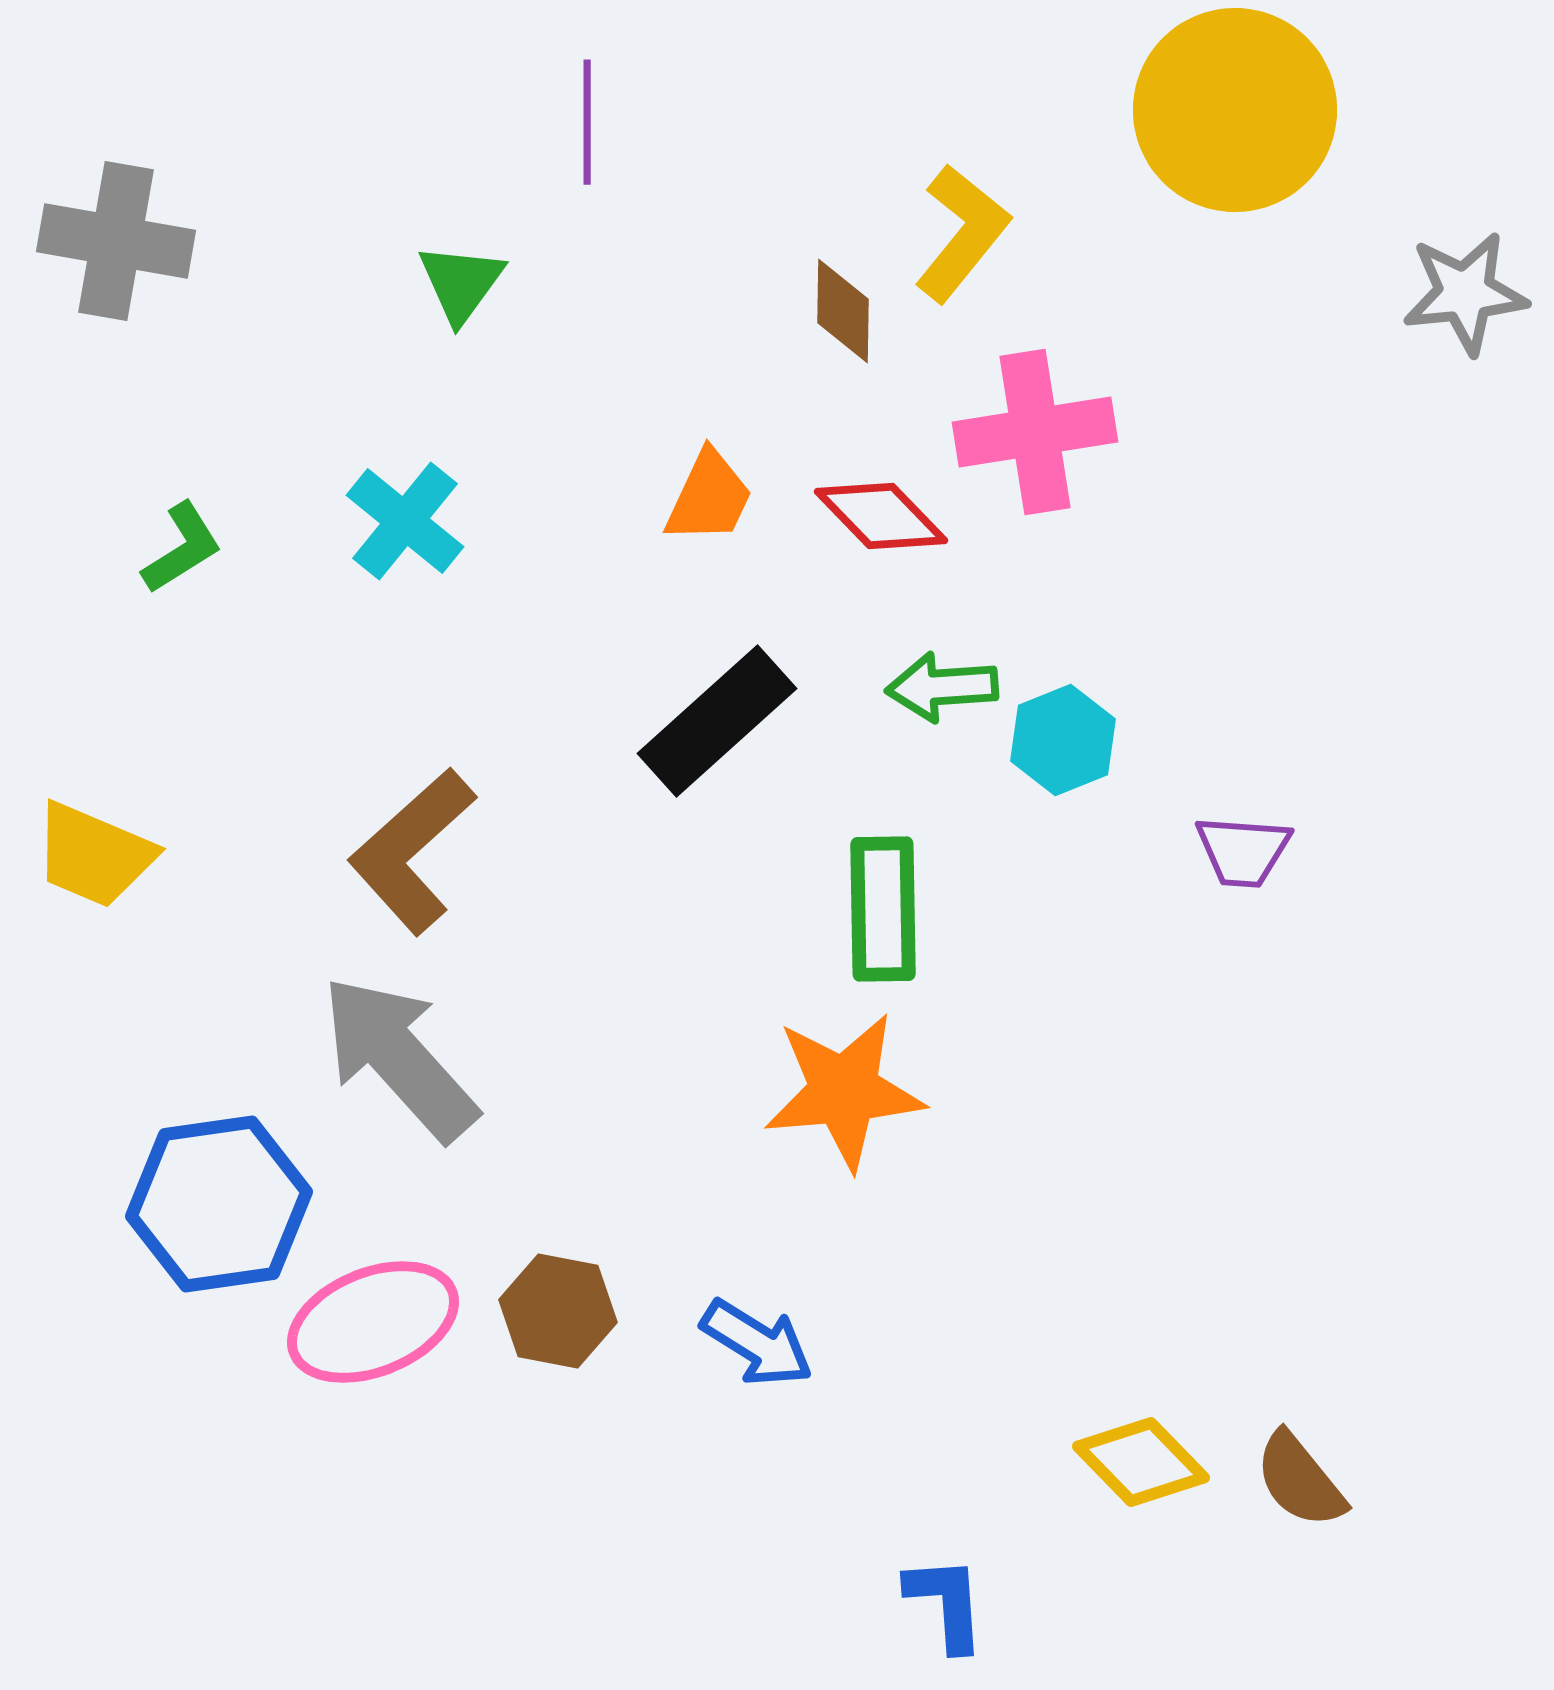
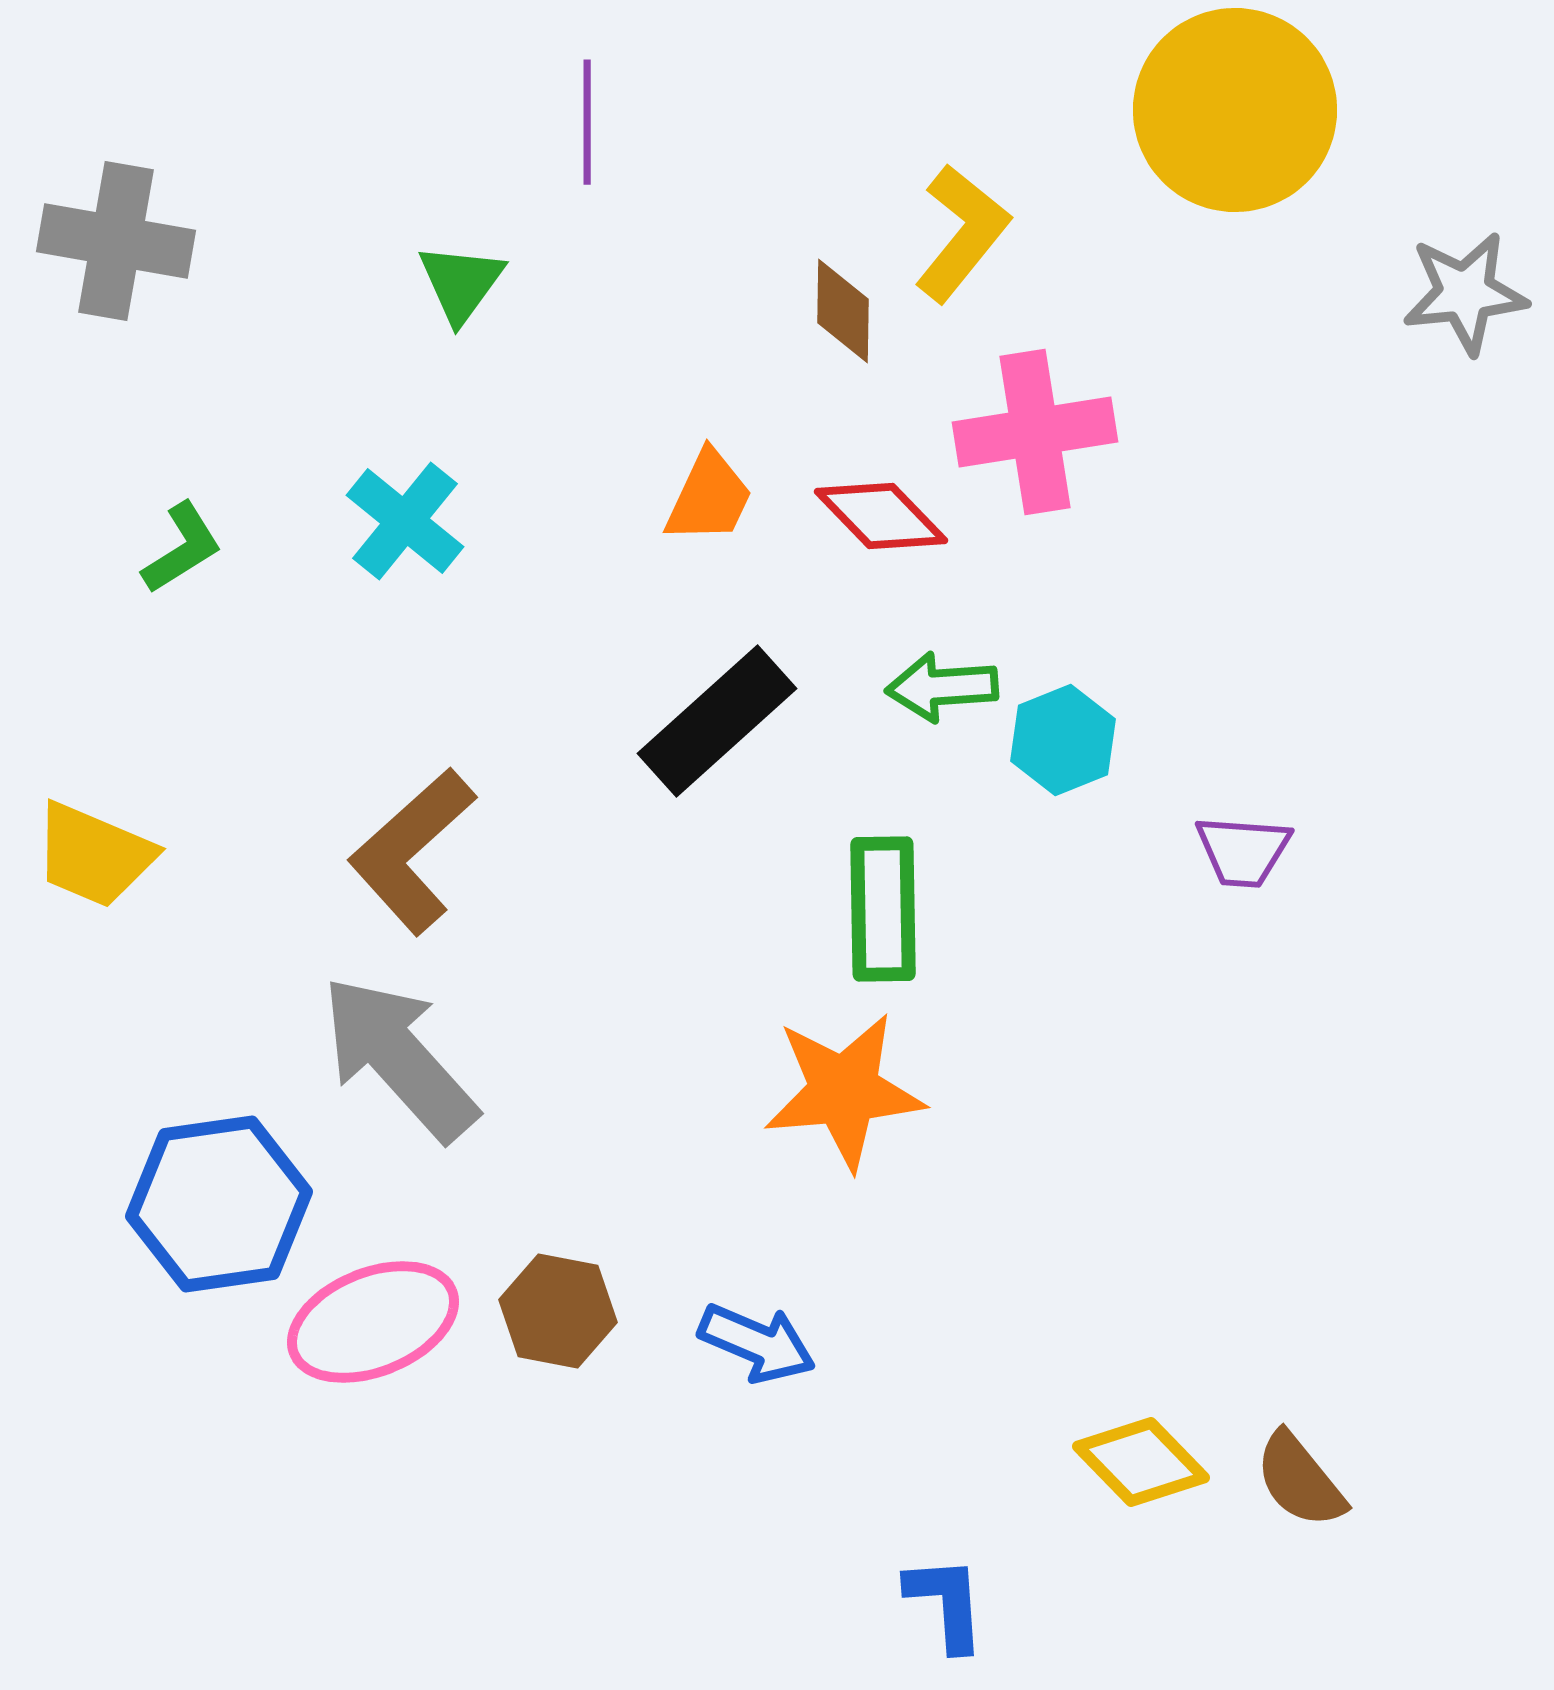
blue arrow: rotated 9 degrees counterclockwise
